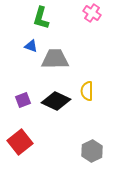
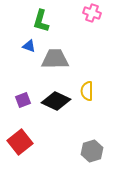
pink cross: rotated 12 degrees counterclockwise
green L-shape: moved 3 px down
blue triangle: moved 2 px left
gray hexagon: rotated 10 degrees clockwise
